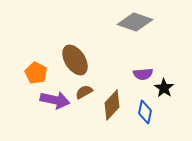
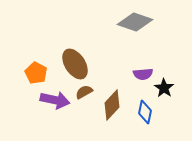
brown ellipse: moved 4 px down
